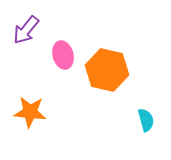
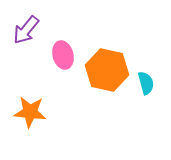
cyan semicircle: moved 37 px up
